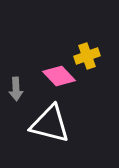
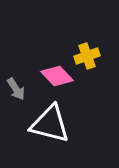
pink diamond: moved 2 px left
gray arrow: rotated 30 degrees counterclockwise
